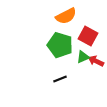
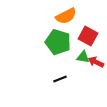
green pentagon: moved 2 px left, 3 px up
green triangle: rotated 32 degrees clockwise
red arrow: moved 1 px down
